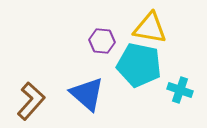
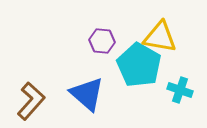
yellow triangle: moved 10 px right, 9 px down
cyan pentagon: rotated 18 degrees clockwise
